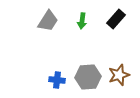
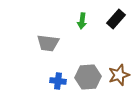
gray trapezoid: moved 22 px down; rotated 65 degrees clockwise
blue cross: moved 1 px right, 1 px down
